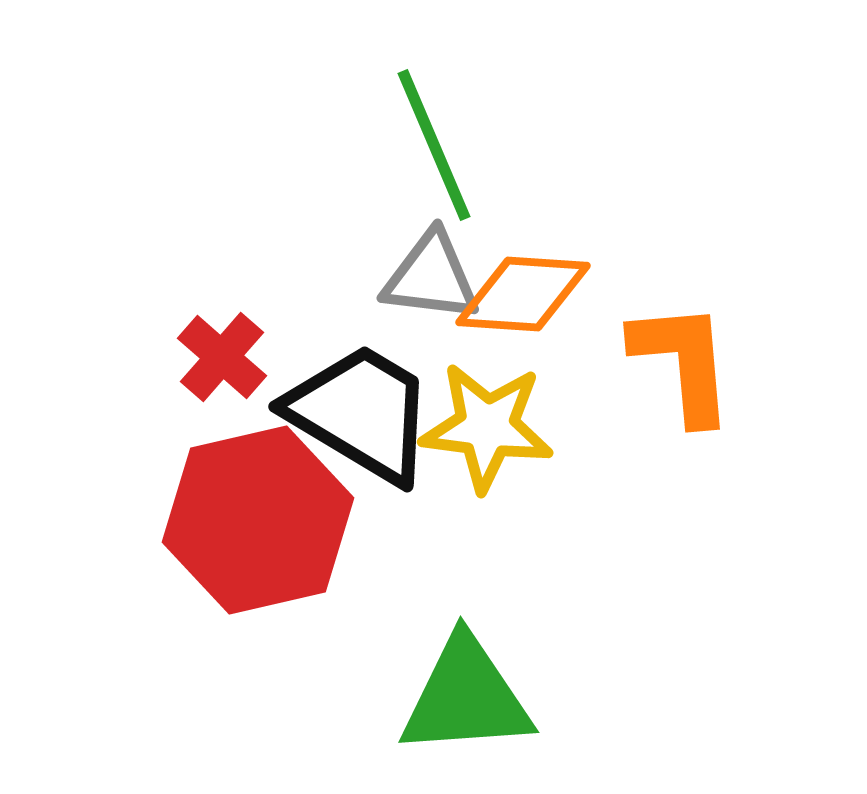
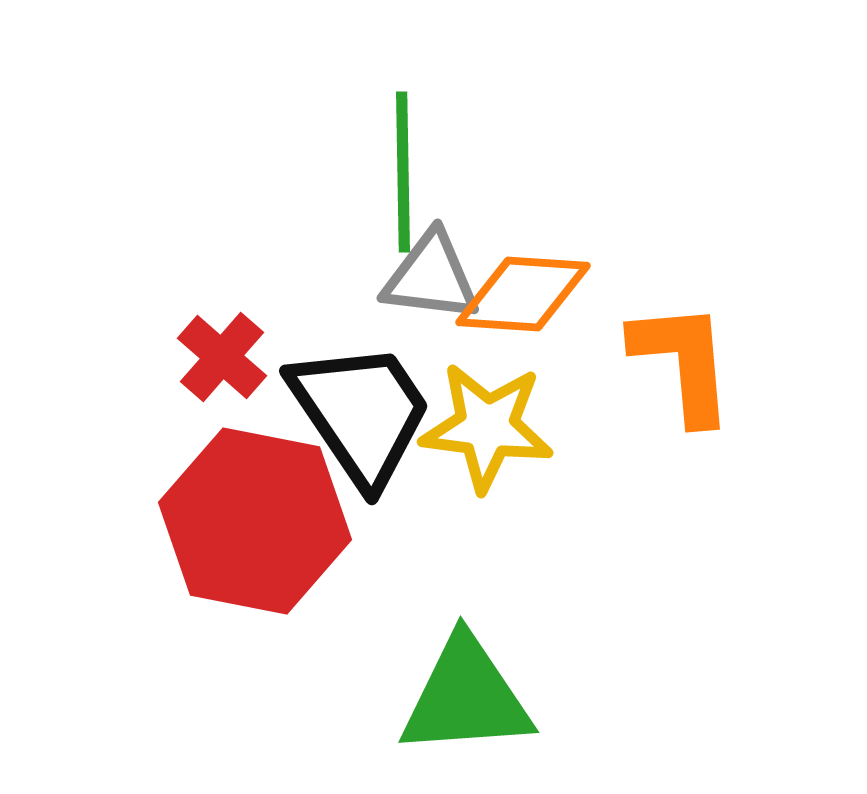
green line: moved 31 px left, 27 px down; rotated 22 degrees clockwise
black trapezoid: rotated 25 degrees clockwise
red hexagon: moved 3 px left, 1 px down; rotated 24 degrees clockwise
